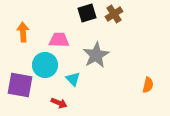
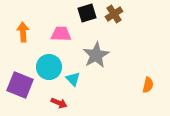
pink trapezoid: moved 2 px right, 6 px up
cyan circle: moved 4 px right, 2 px down
purple square: rotated 12 degrees clockwise
